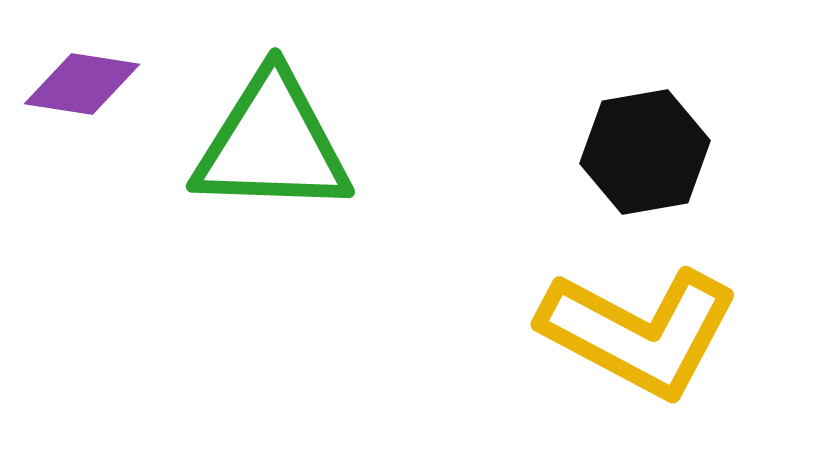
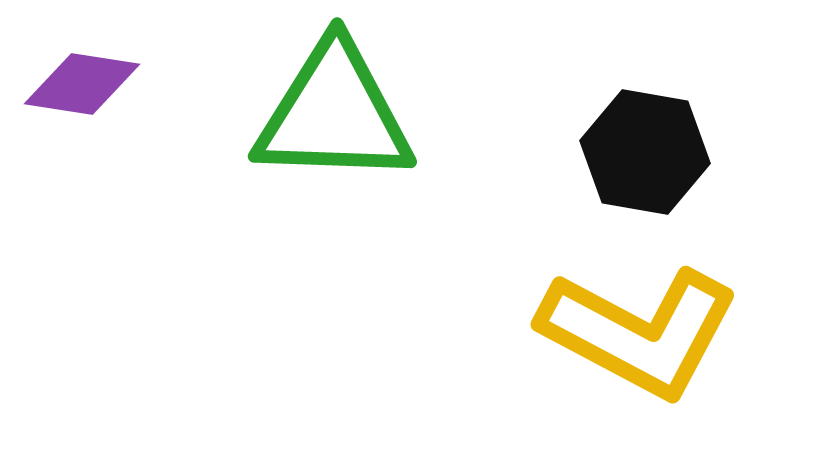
green triangle: moved 62 px right, 30 px up
black hexagon: rotated 20 degrees clockwise
